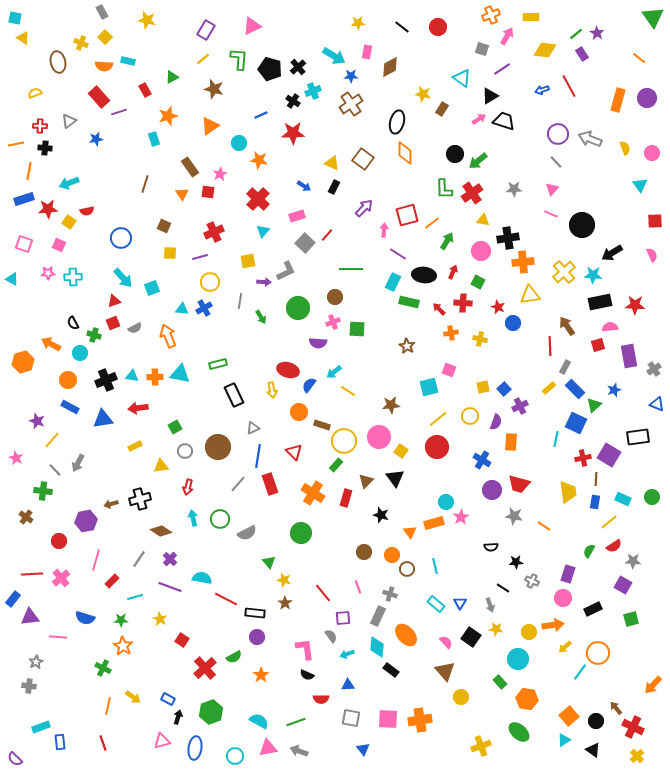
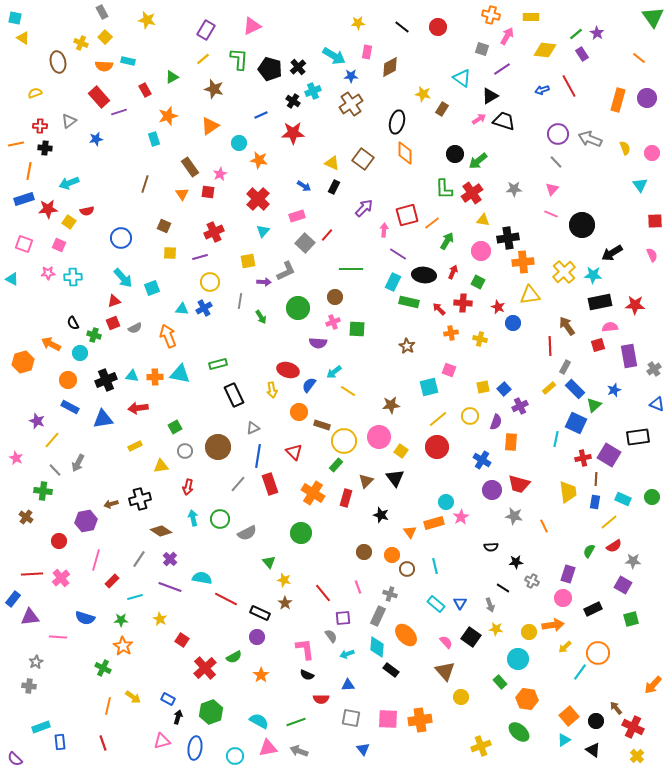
orange cross at (491, 15): rotated 36 degrees clockwise
orange line at (544, 526): rotated 32 degrees clockwise
black rectangle at (255, 613): moved 5 px right; rotated 18 degrees clockwise
